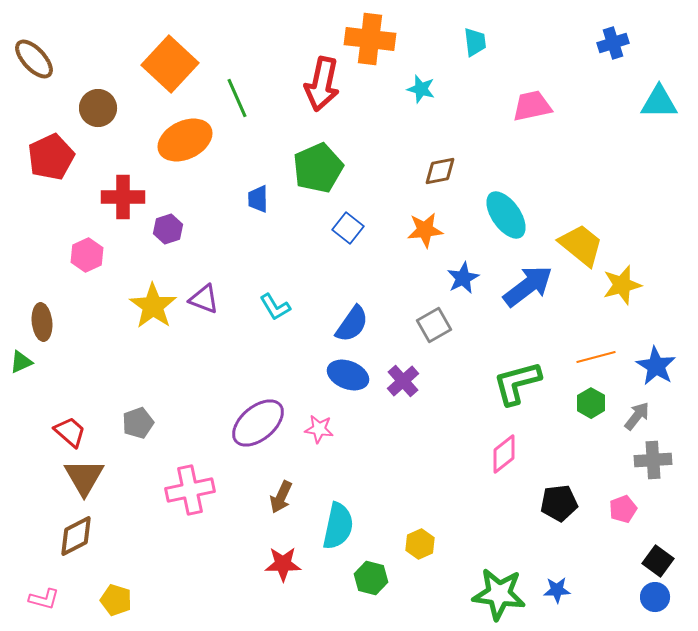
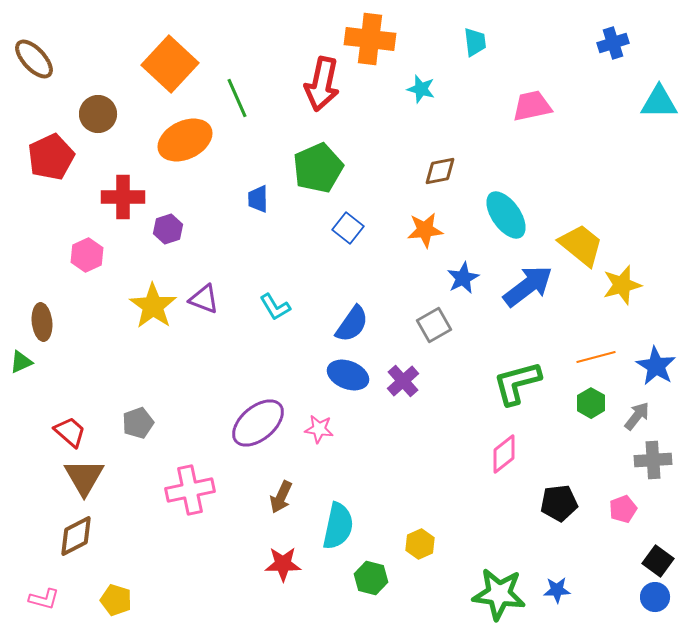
brown circle at (98, 108): moved 6 px down
